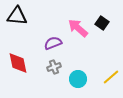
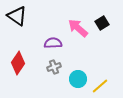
black triangle: rotated 30 degrees clockwise
black square: rotated 24 degrees clockwise
purple semicircle: rotated 18 degrees clockwise
red diamond: rotated 45 degrees clockwise
yellow line: moved 11 px left, 9 px down
